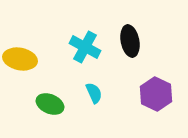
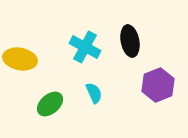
purple hexagon: moved 2 px right, 9 px up; rotated 12 degrees clockwise
green ellipse: rotated 64 degrees counterclockwise
